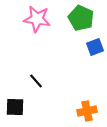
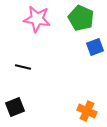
black line: moved 13 px left, 14 px up; rotated 35 degrees counterclockwise
black square: rotated 24 degrees counterclockwise
orange cross: rotated 36 degrees clockwise
